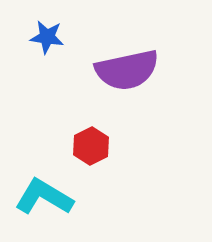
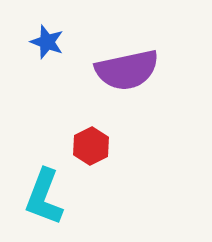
blue star: moved 5 px down; rotated 12 degrees clockwise
cyan L-shape: rotated 100 degrees counterclockwise
